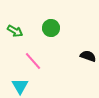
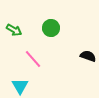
green arrow: moved 1 px left, 1 px up
pink line: moved 2 px up
